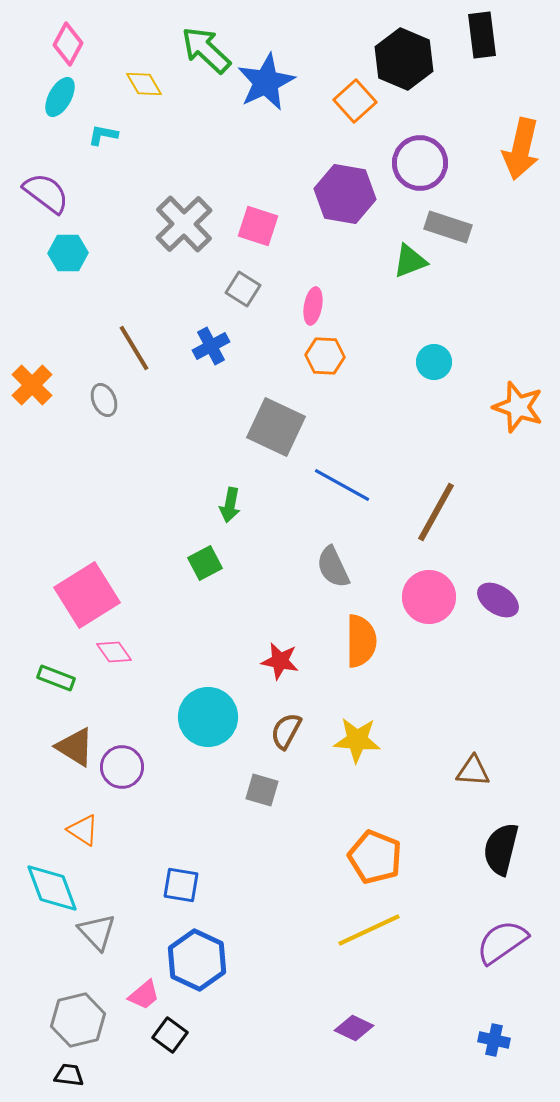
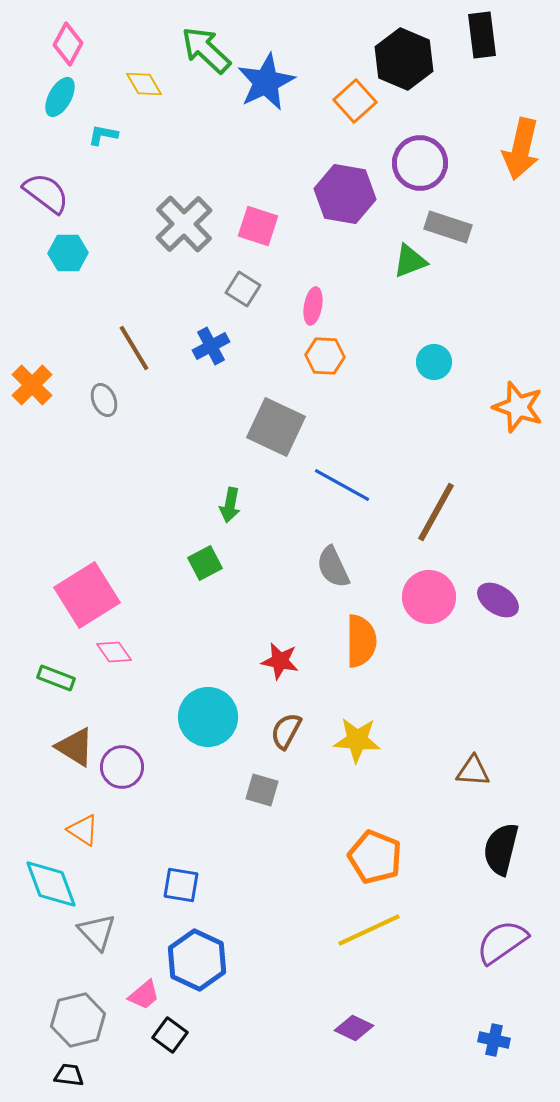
cyan diamond at (52, 888): moved 1 px left, 4 px up
